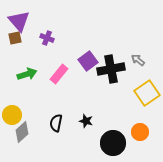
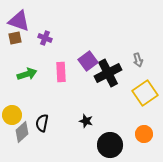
purple triangle: rotated 30 degrees counterclockwise
purple cross: moved 2 px left
gray arrow: rotated 144 degrees counterclockwise
black cross: moved 3 px left, 4 px down; rotated 16 degrees counterclockwise
pink rectangle: moved 2 px right, 2 px up; rotated 42 degrees counterclockwise
yellow square: moved 2 px left
black semicircle: moved 14 px left
orange circle: moved 4 px right, 2 px down
black circle: moved 3 px left, 2 px down
